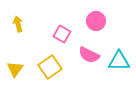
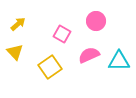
yellow arrow: rotated 63 degrees clockwise
pink semicircle: rotated 130 degrees clockwise
yellow triangle: moved 17 px up; rotated 18 degrees counterclockwise
